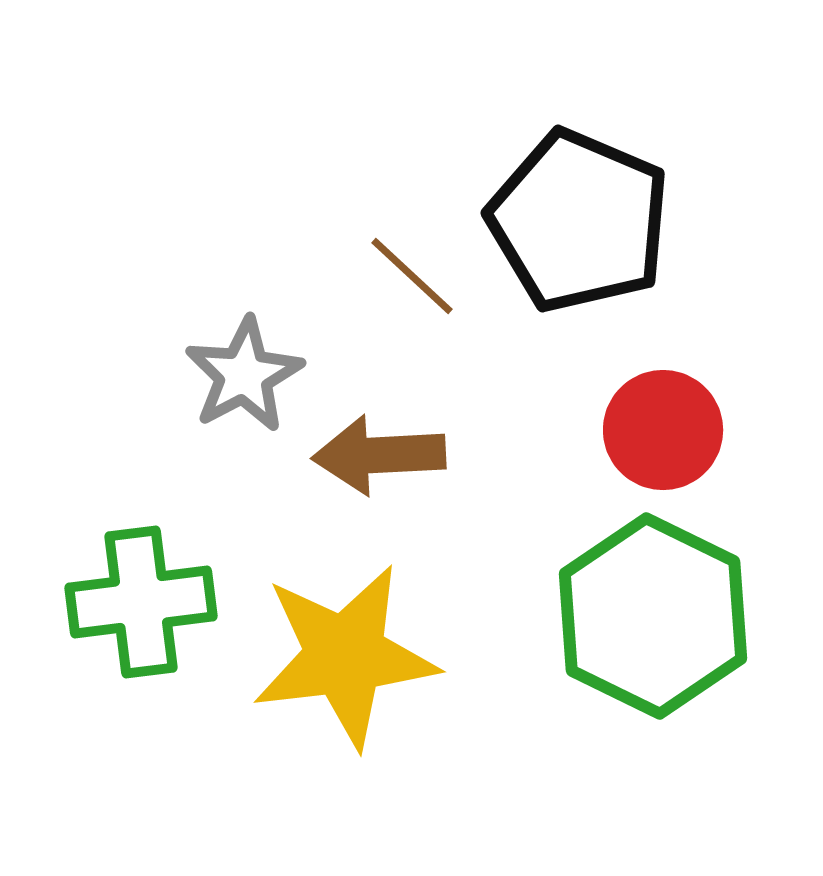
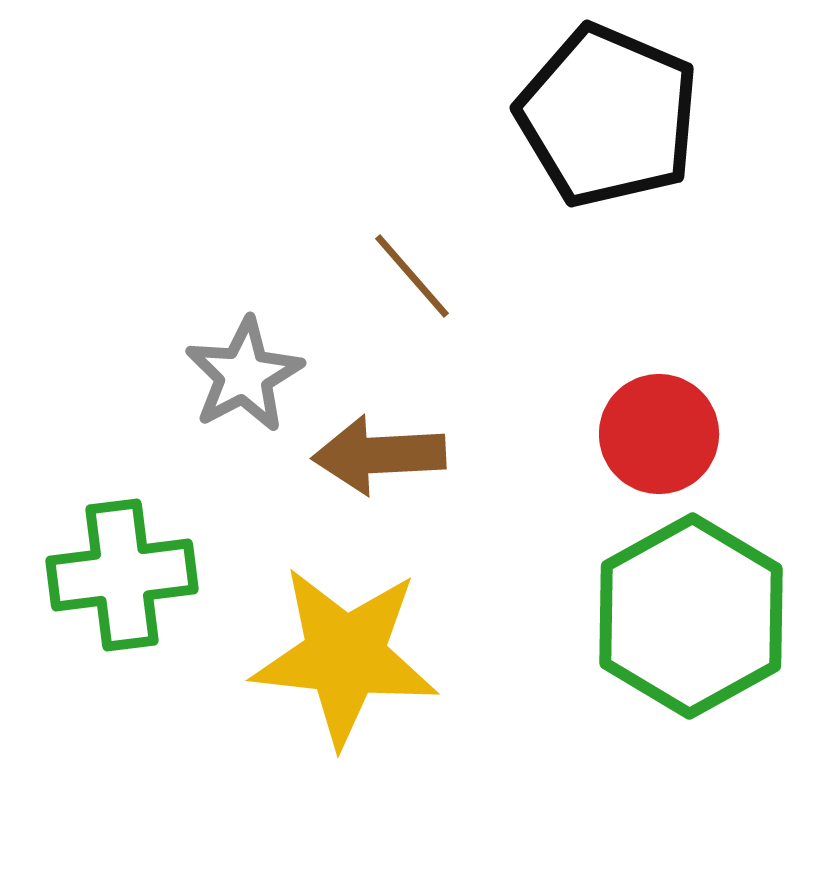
black pentagon: moved 29 px right, 105 px up
brown line: rotated 6 degrees clockwise
red circle: moved 4 px left, 4 px down
green cross: moved 19 px left, 27 px up
green hexagon: moved 38 px right; rotated 5 degrees clockwise
yellow star: rotated 13 degrees clockwise
